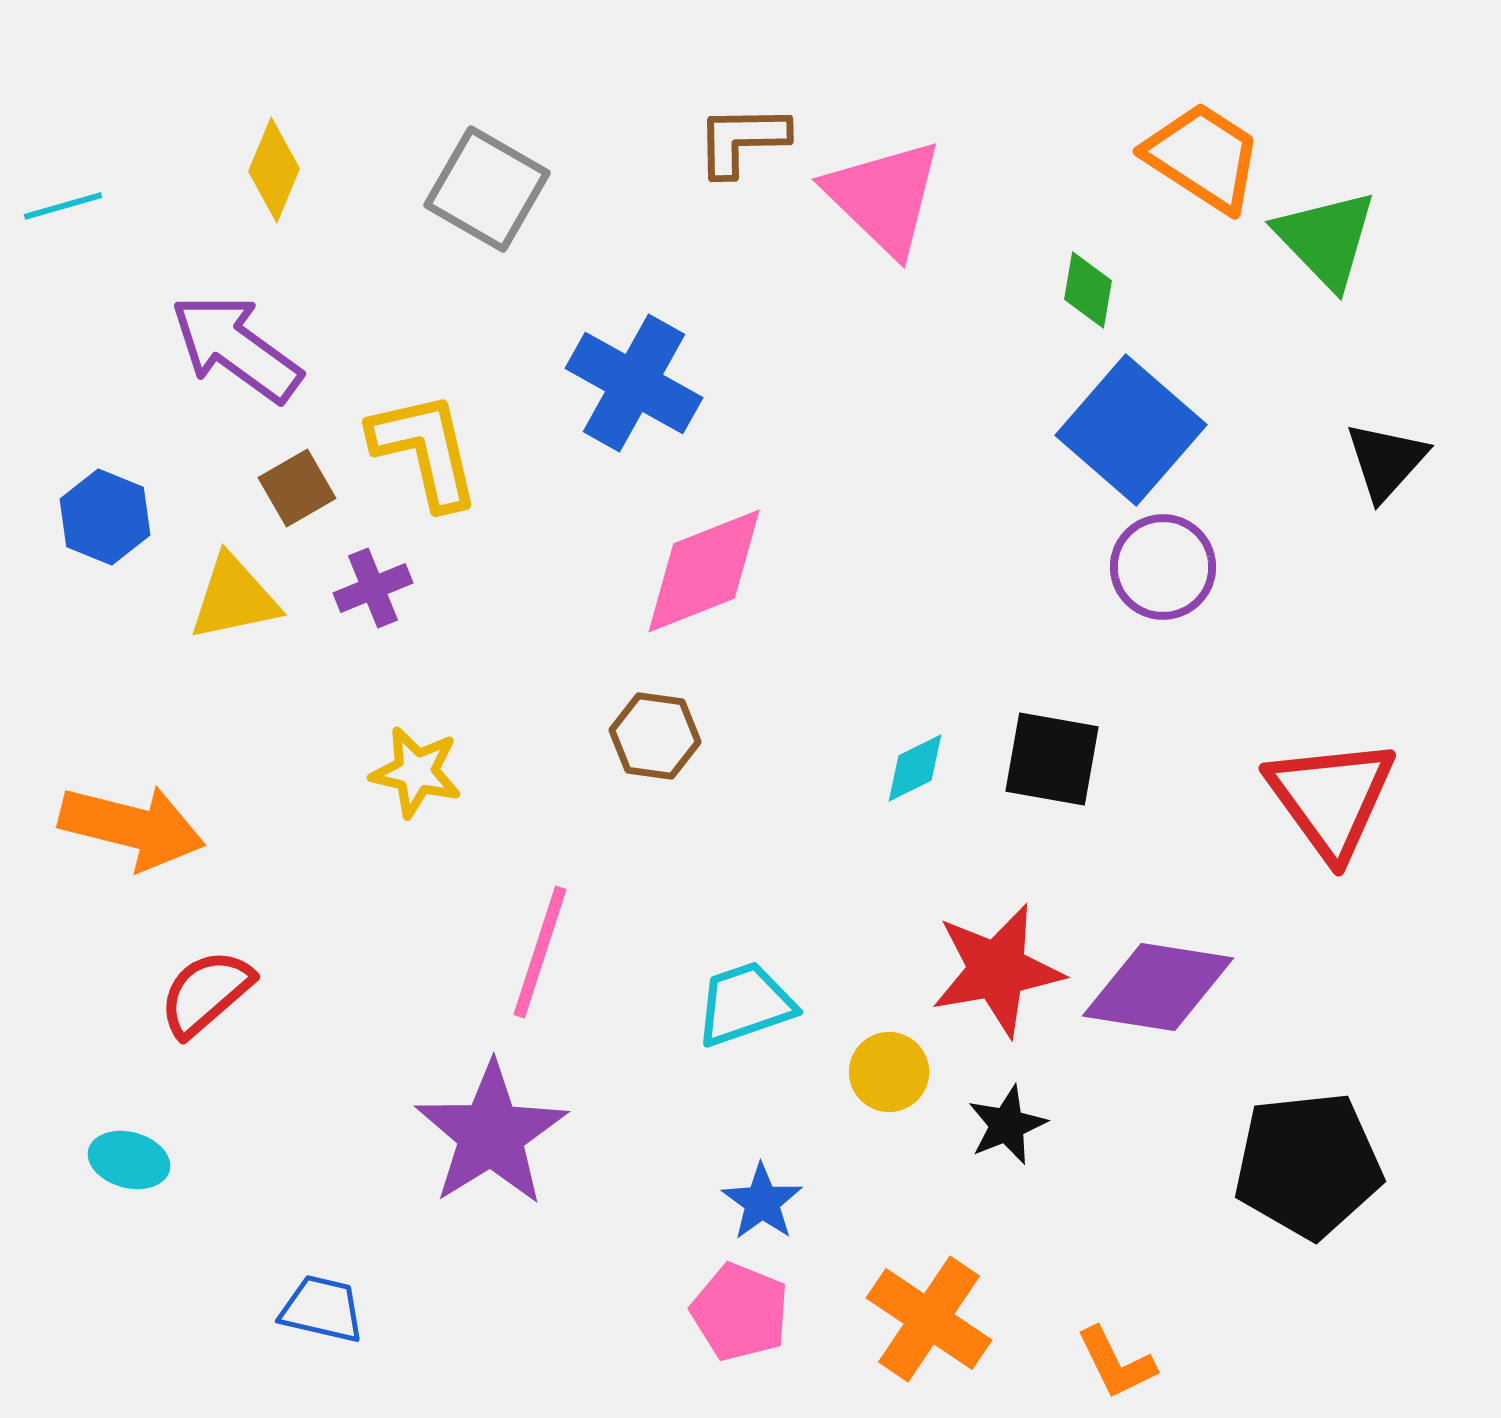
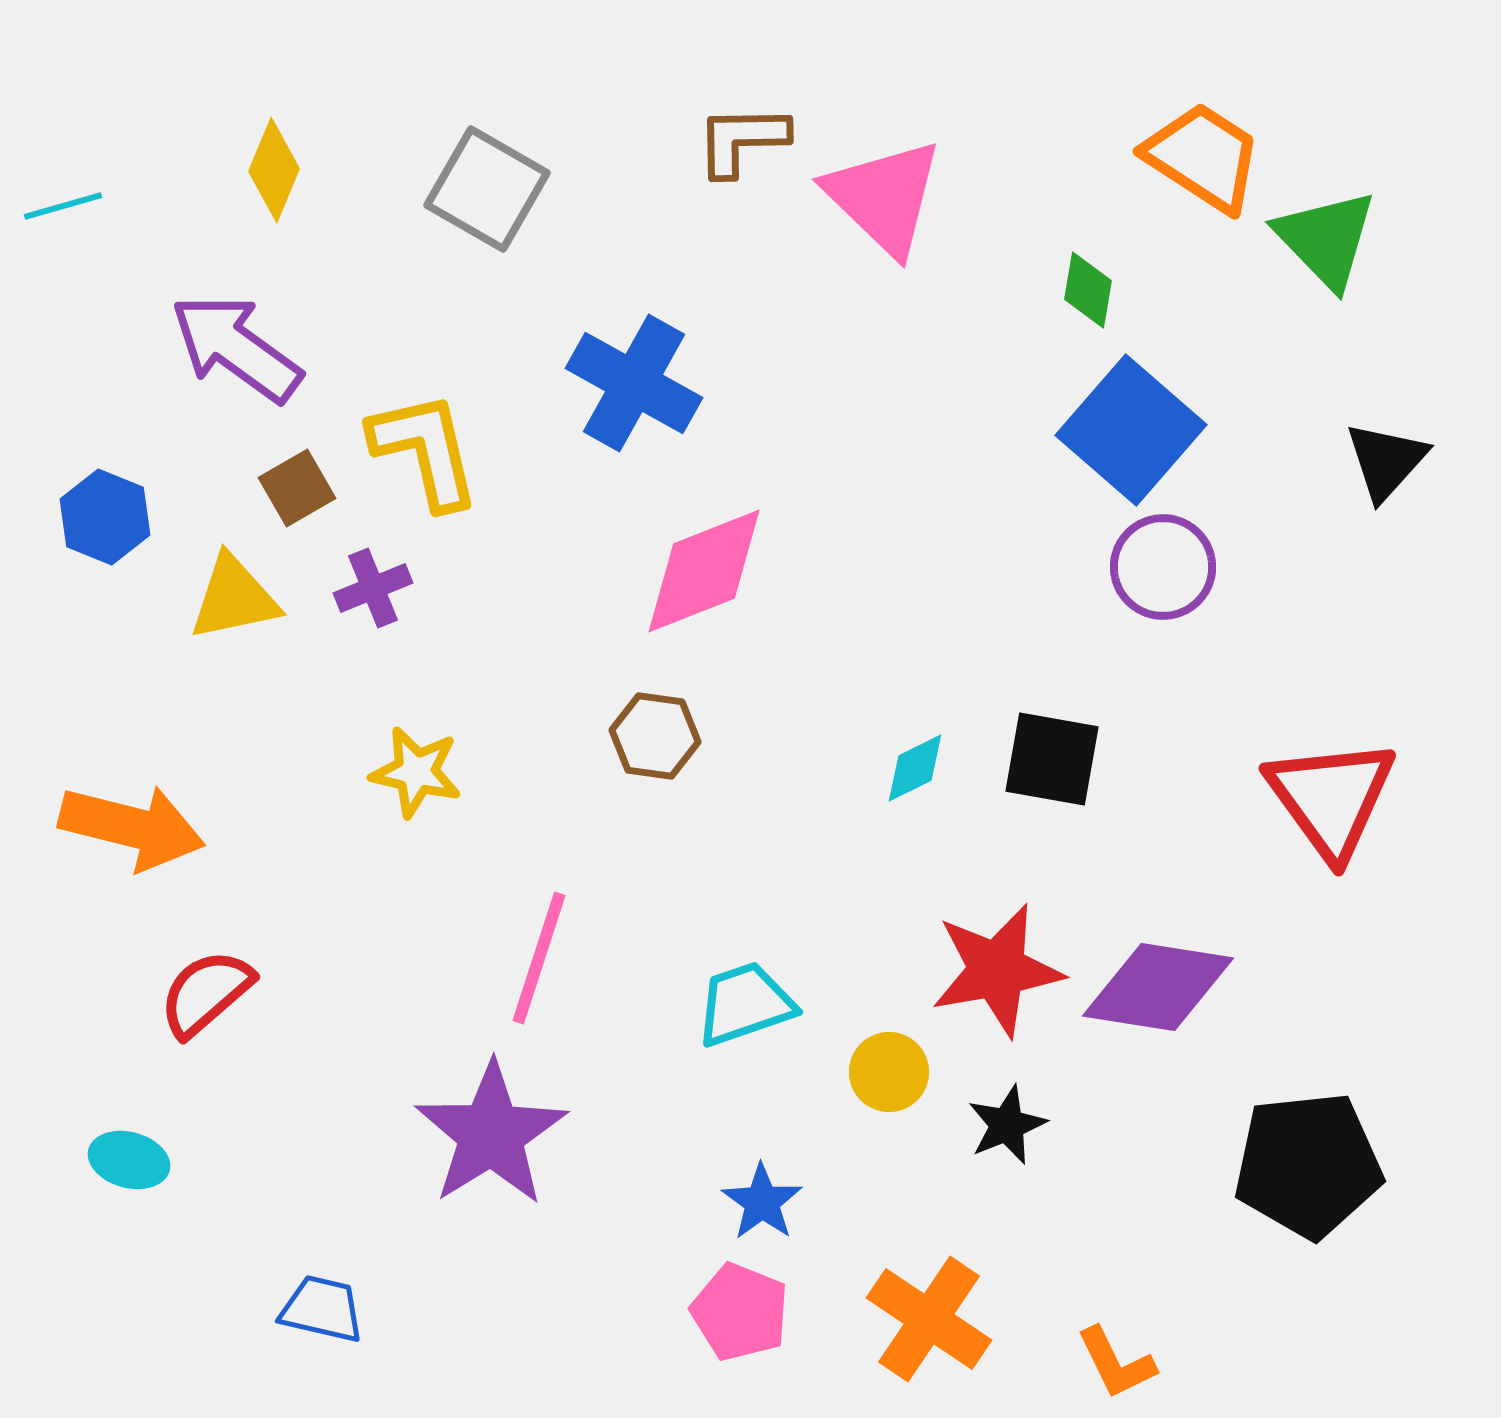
pink line: moved 1 px left, 6 px down
